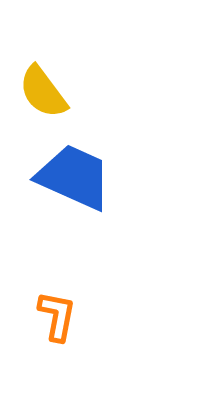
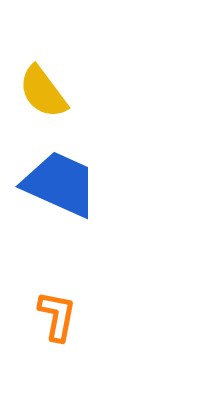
blue trapezoid: moved 14 px left, 7 px down
